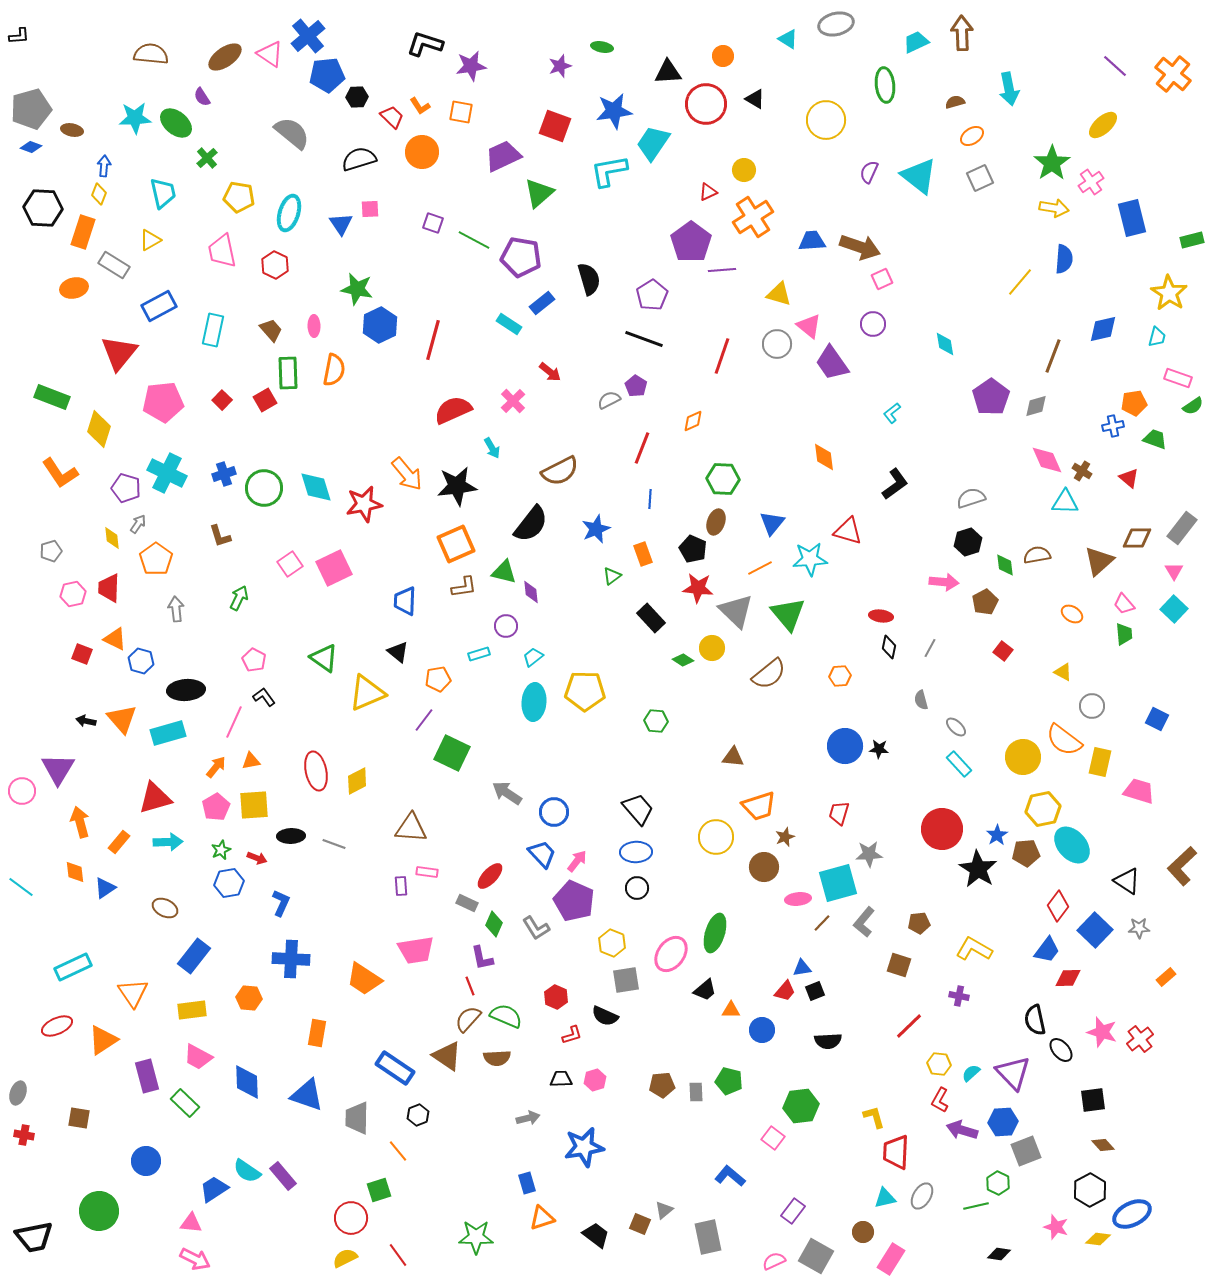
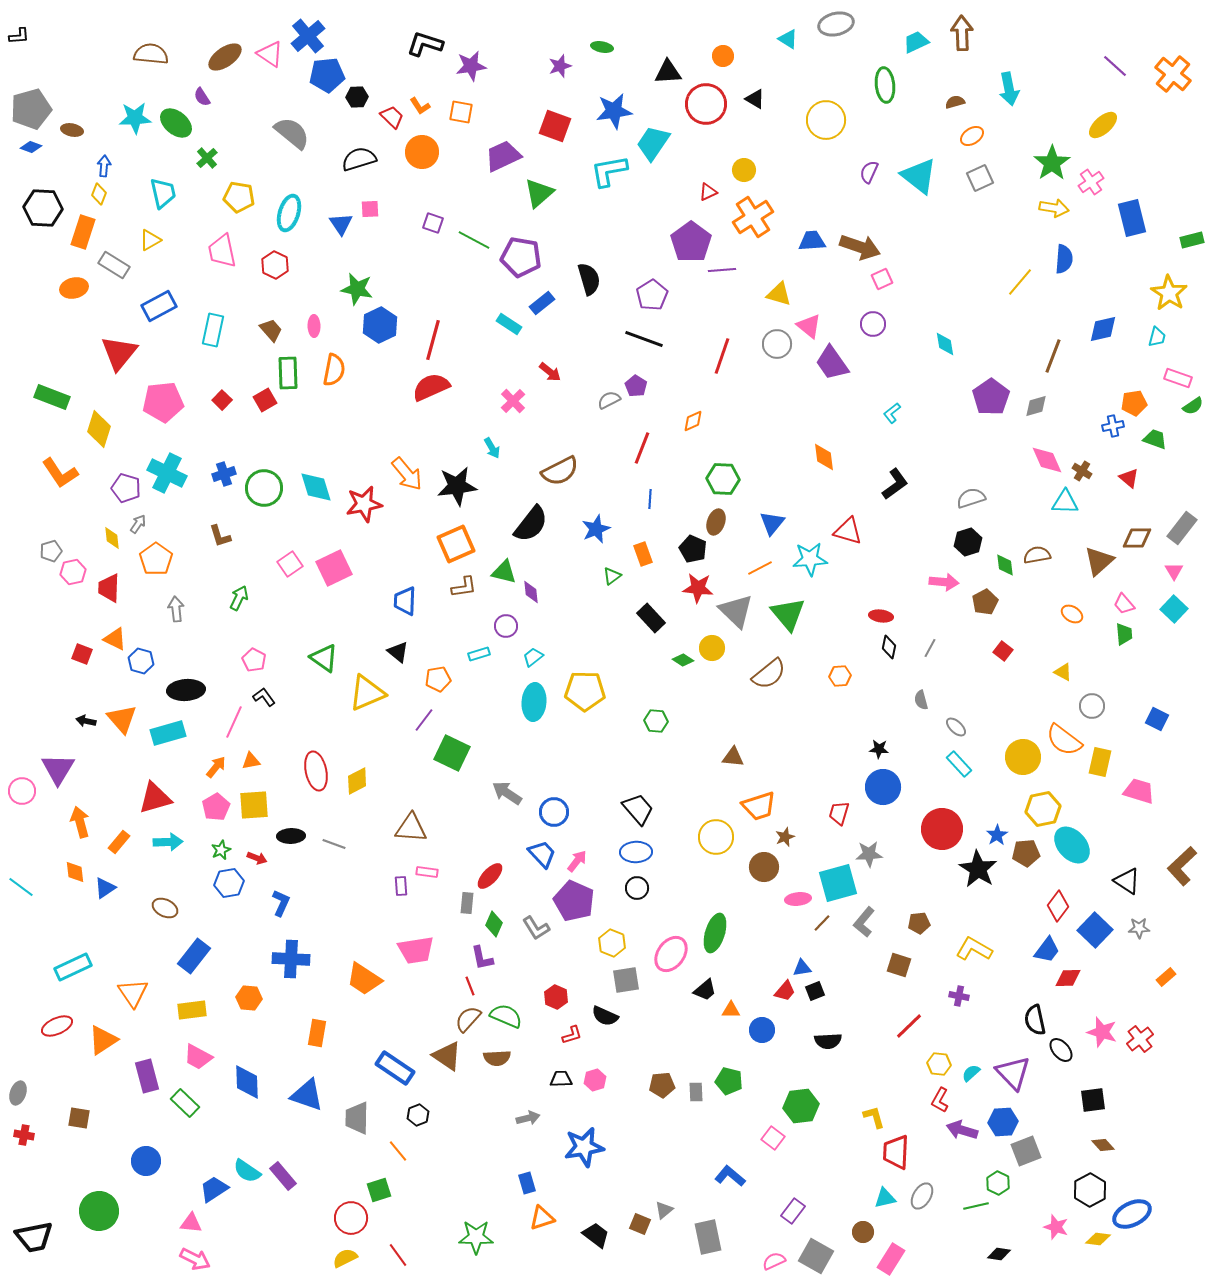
red semicircle at (453, 410): moved 22 px left, 23 px up
pink hexagon at (73, 594): moved 22 px up
blue circle at (845, 746): moved 38 px right, 41 px down
gray rectangle at (467, 903): rotated 70 degrees clockwise
